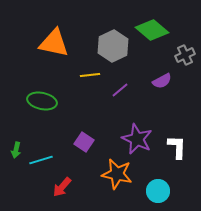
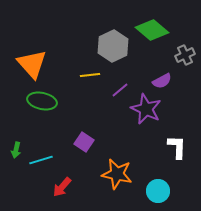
orange triangle: moved 22 px left, 21 px down; rotated 36 degrees clockwise
purple star: moved 9 px right, 30 px up
